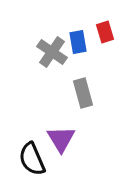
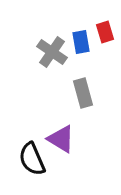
blue rectangle: moved 3 px right
purple triangle: rotated 28 degrees counterclockwise
